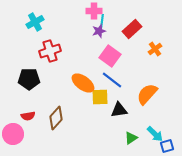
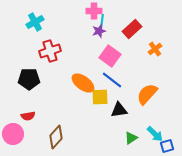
brown diamond: moved 19 px down
